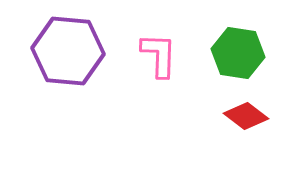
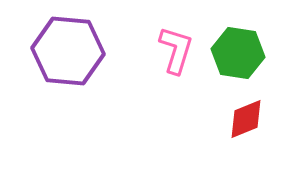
pink L-shape: moved 17 px right, 5 px up; rotated 15 degrees clockwise
red diamond: moved 3 px down; rotated 60 degrees counterclockwise
